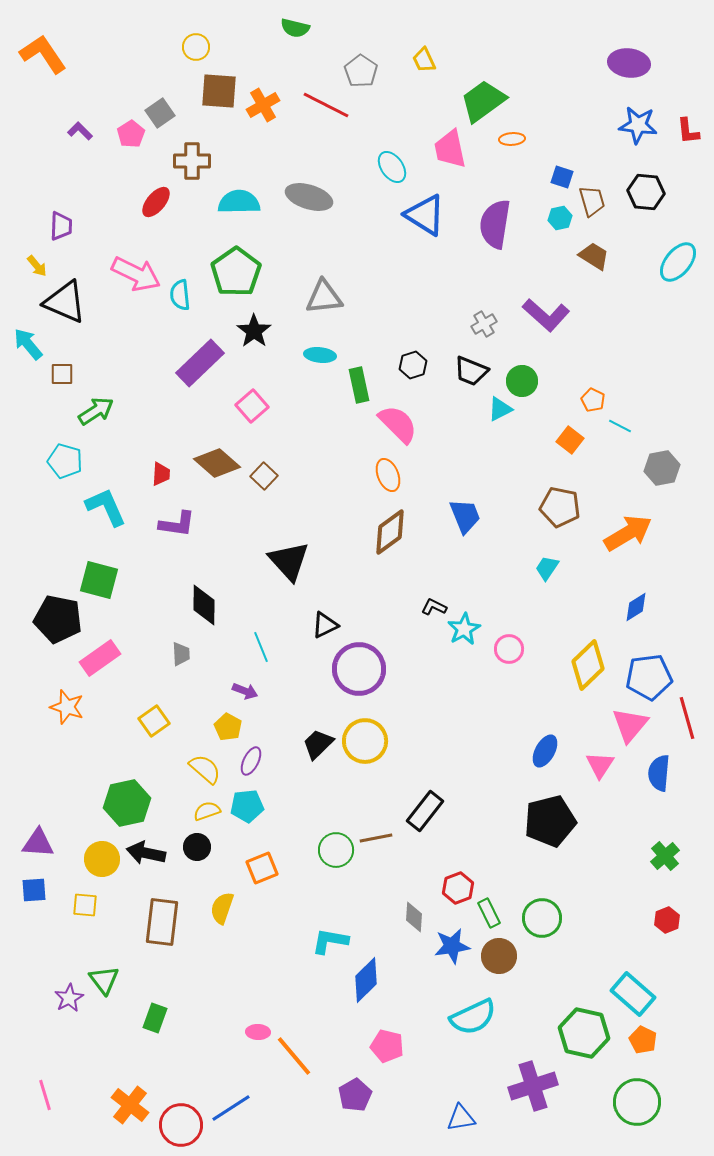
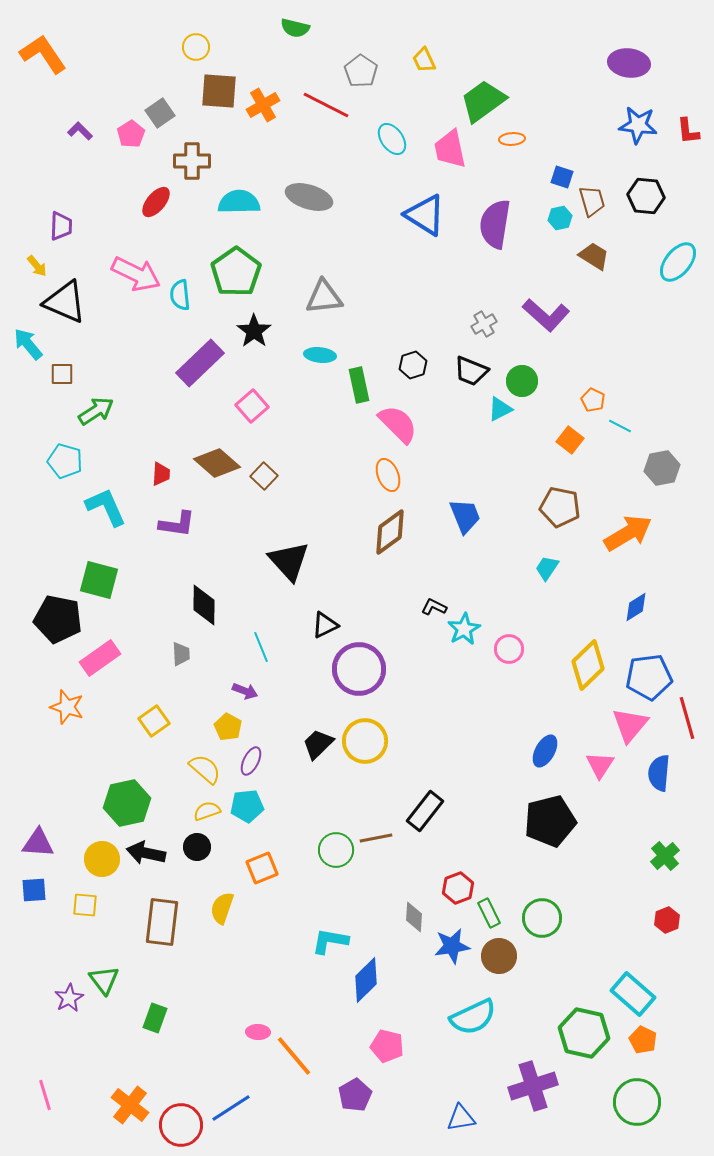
cyan ellipse at (392, 167): moved 28 px up
black hexagon at (646, 192): moved 4 px down
